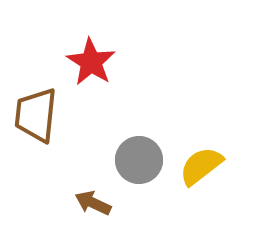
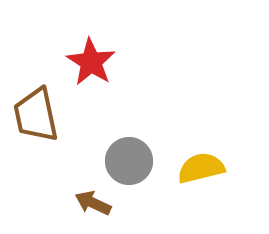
brown trapezoid: rotated 18 degrees counterclockwise
gray circle: moved 10 px left, 1 px down
yellow semicircle: moved 2 px down; rotated 24 degrees clockwise
